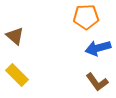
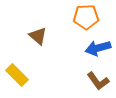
brown triangle: moved 23 px right
brown L-shape: moved 1 px right, 1 px up
